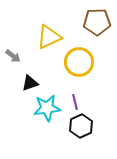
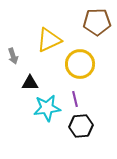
yellow triangle: moved 3 px down
gray arrow: rotated 35 degrees clockwise
yellow circle: moved 1 px right, 2 px down
black triangle: rotated 18 degrees clockwise
purple line: moved 3 px up
black hexagon: rotated 20 degrees clockwise
